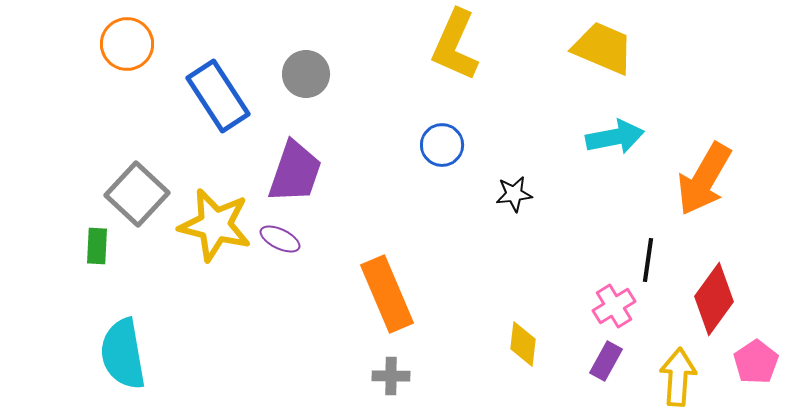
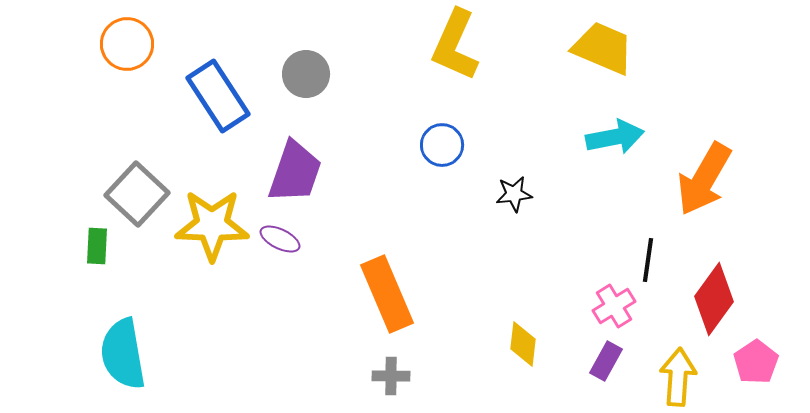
yellow star: moved 3 px left; rotated 12 degrees counterclockwise
